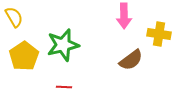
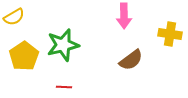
yellow semicircle: rotated 90 degrees clockwise
yellow cross: moved 11 px right
